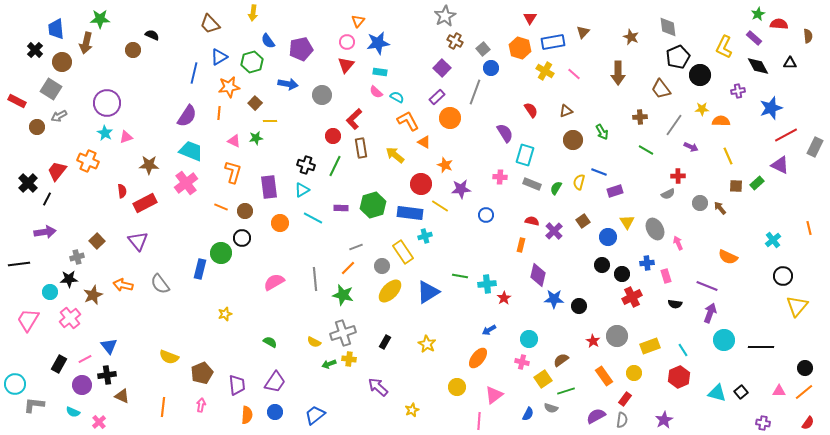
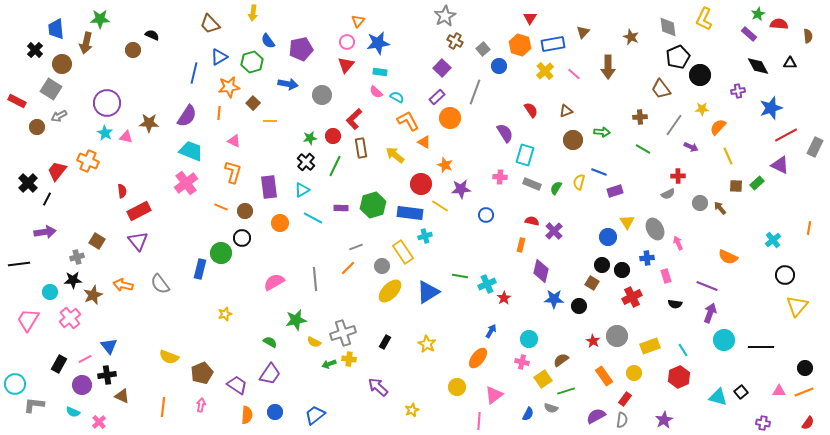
purple rectangle at (754, 38): moved 5 px left, 4 px up
blue rectangle at (553, 42): moved 2 px down
yellow L-shape at (724, 47): moved 20 px left, 28 px up
orange hexagon at (520, 48): moved 3 px up
brown circle at (62, 62): moved 2 px down
blue circle at (491, 68): moved 8 px right, 2 px up
yellow cross at (545, 71): rotated 18 degrees clockwise
brown arrow at (618, 73): moved 10 px left, 6 px up
brown square at (255, 103): moved 2 px left
orange semicircle at (721, 121): moved 3 px left, 6 px down; rotated 48 degrees counterclockwise
green arrow at (602, 132): rotated 56 degrees counterclockwise
pink triangle at (126, 137): rotated 32 degrees clockwise
green star at (256, 138): moved 54 px right
green line at (646, 150): moved 3 px left, 1 px up
brown star at (149, 165): moved 42 px up
black cross at (306, 165): moved 3 px up; rotated 24 degrees clockwise
red rectangle at (145, 203): moved 6 px left, 8 px down
brown square at (583, 221): moved 9 px right, 62 px down; rotated 24 degrees counterclockwise
orange line at (809, 228): rotated 24 degrees clockwise
brown square at (97, 241): rotated 14 degrees counterclockwise
blue cross at (647, 263): moved 5 px up
black circle at (622, 274): moved 4 px up
purple diamond at (538, 275): moved 3 px right, 4 px up
black circle at (783, 276): moved 2 px right, 1 px up
black star at (69, 279): moved 4 px right, 1 px down
cyan cross at (487, 284): rotated 18 degrees counterclockwise
green star at (343, 295): moved 47 px left, 25 px down; rotated 25 degrees counterclockwise
blue arrow at (489, 330): moved 2 px right, 1 px down; rotated 152 degrees clockwise
purple trapezoid at (275, 382): moved 5 px left, 8 px up
purple trapezoid at (237, 385): rotated 50 degrees counterclockwise
orange line at (804, 392): rotated 18 degrees clockwise
cyan triangle at (717, 393): moved 1 px right, 4 px down
